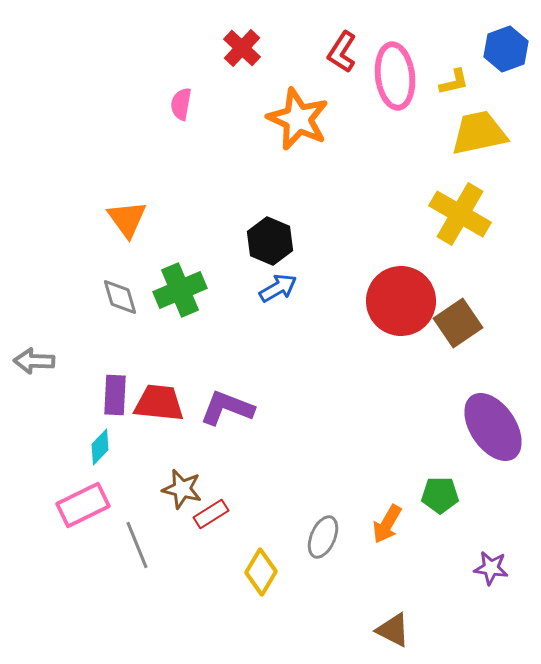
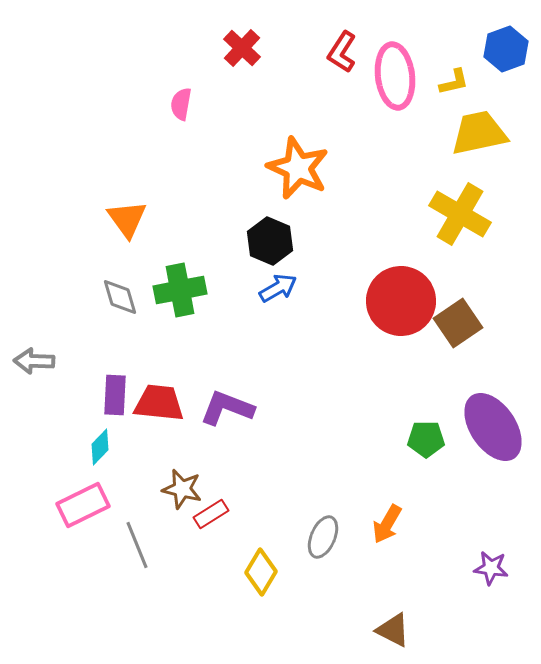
orange star: moved 49 px down
green cross: rotated 12 degrees clockwise
green pentagon: moved 14 px left, 56 px up
